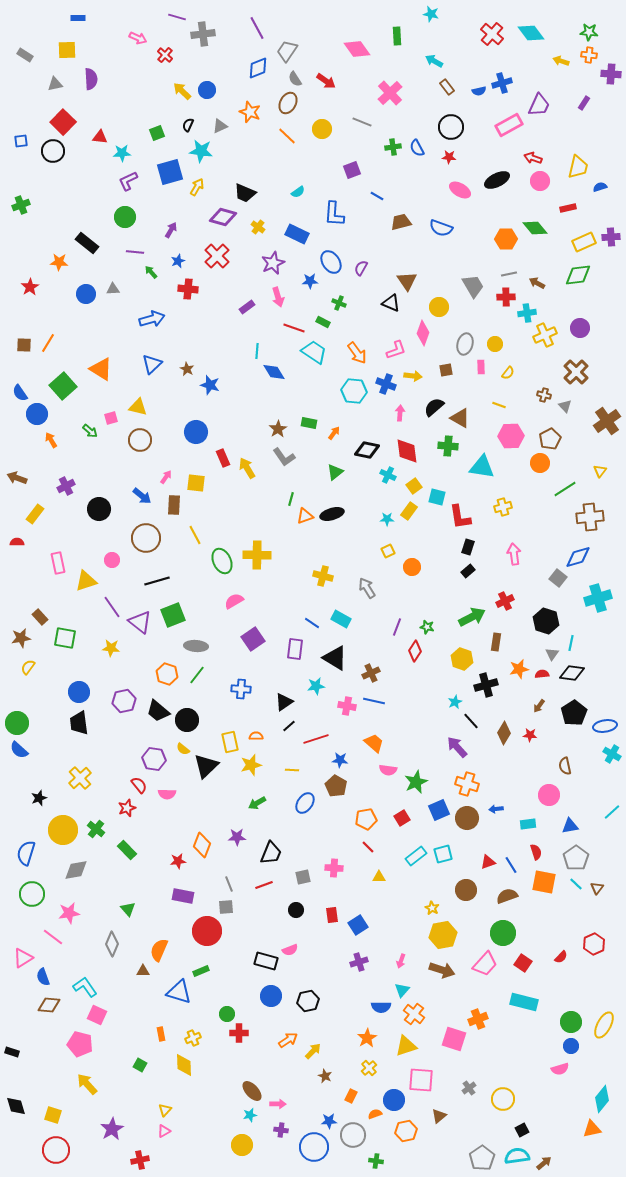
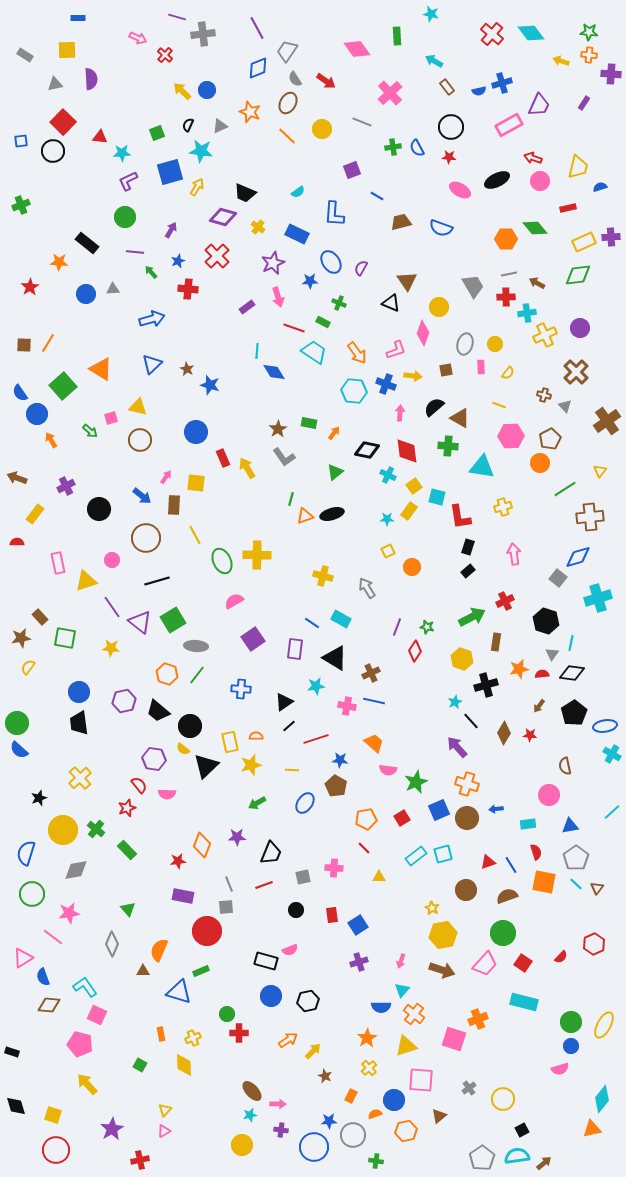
green square at (173, 615): moved 5 px down; rotated 10 degrees counterclockwise
black circle at (187, 720): moved 3 px right, 6 px down
red line at (368, 847): moved 4 px left, 1 px down
